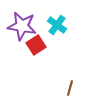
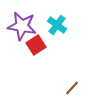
brown line: moved 2 px right; rotated 28 degrees clockwise
